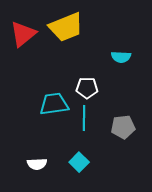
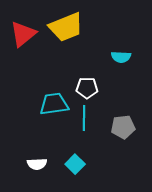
cyan square: moved 4 px left, 2 px down
